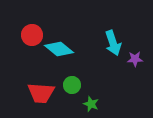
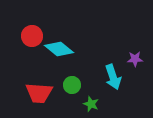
red circle: moved 1 px down
cyan arrow: moved 34 px down
red trapezoid: moved 2 px left
